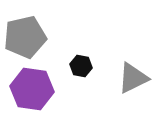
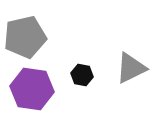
black hexagon: moved 1 px right, 9 px down
gray triangle: moved 2 px left, 10 px up
